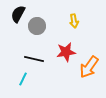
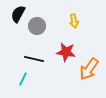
red star: rotated 18 degrees clockwise
orange arrow: moved 2 px down
